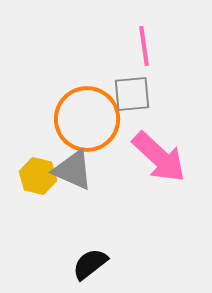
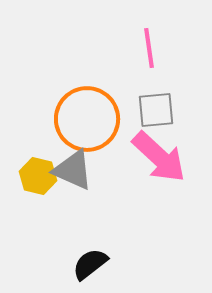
pink line: moved 5 px right, 2 px down
gray square: moved 24 px right, 16 px down
